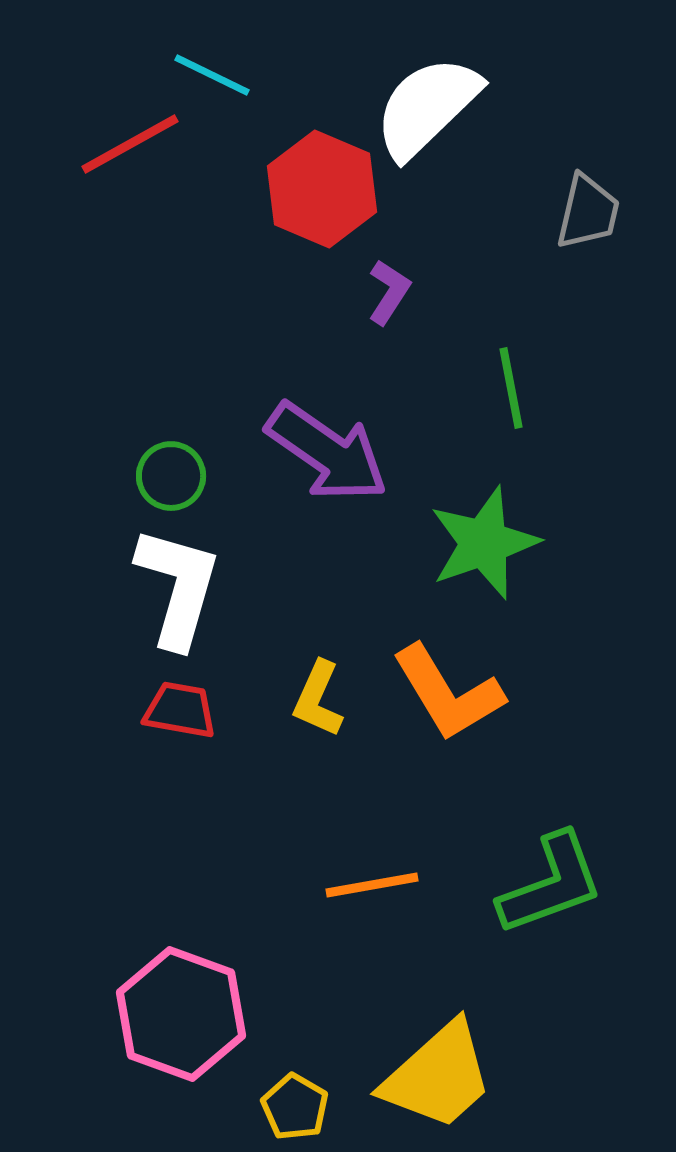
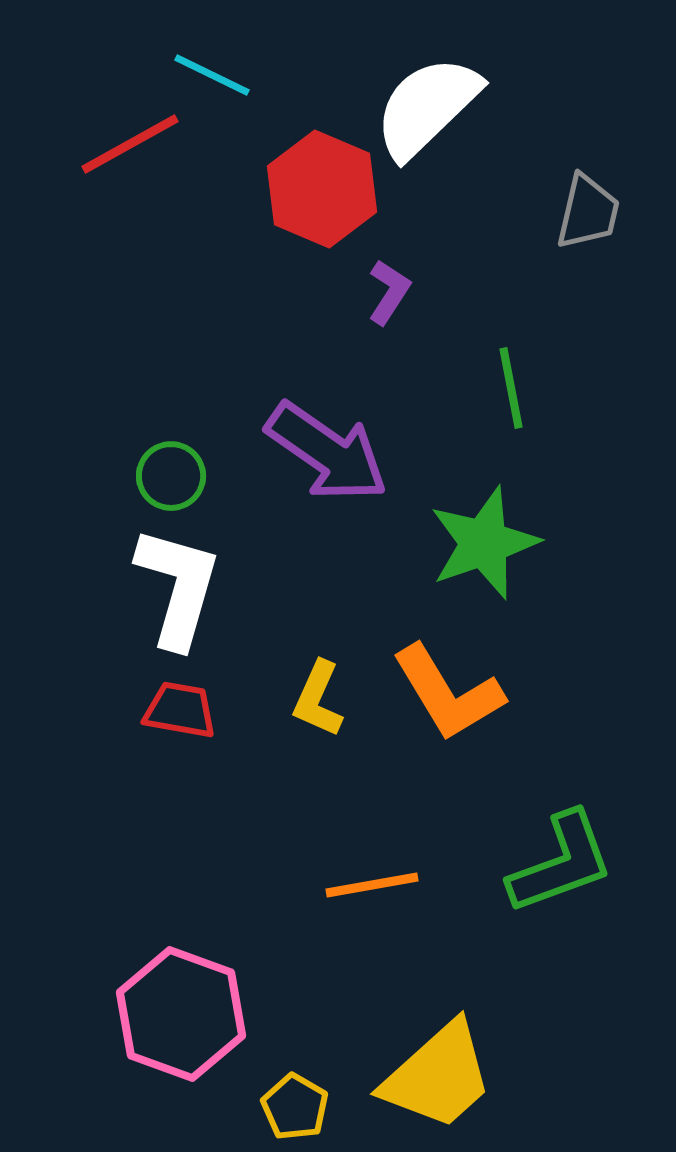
green L-shape: moved 10 px right, 21 px up
